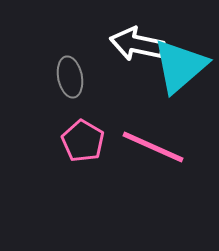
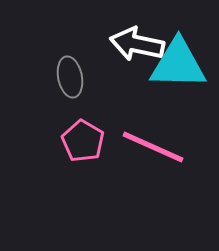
cyan triangle: moved 2 px left, 2 px up; rotated 42 degrees clockwise
